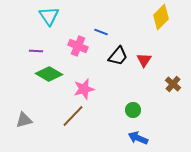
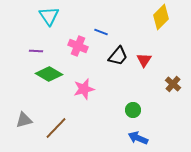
brown line: moved 17 px left, 12 px down
